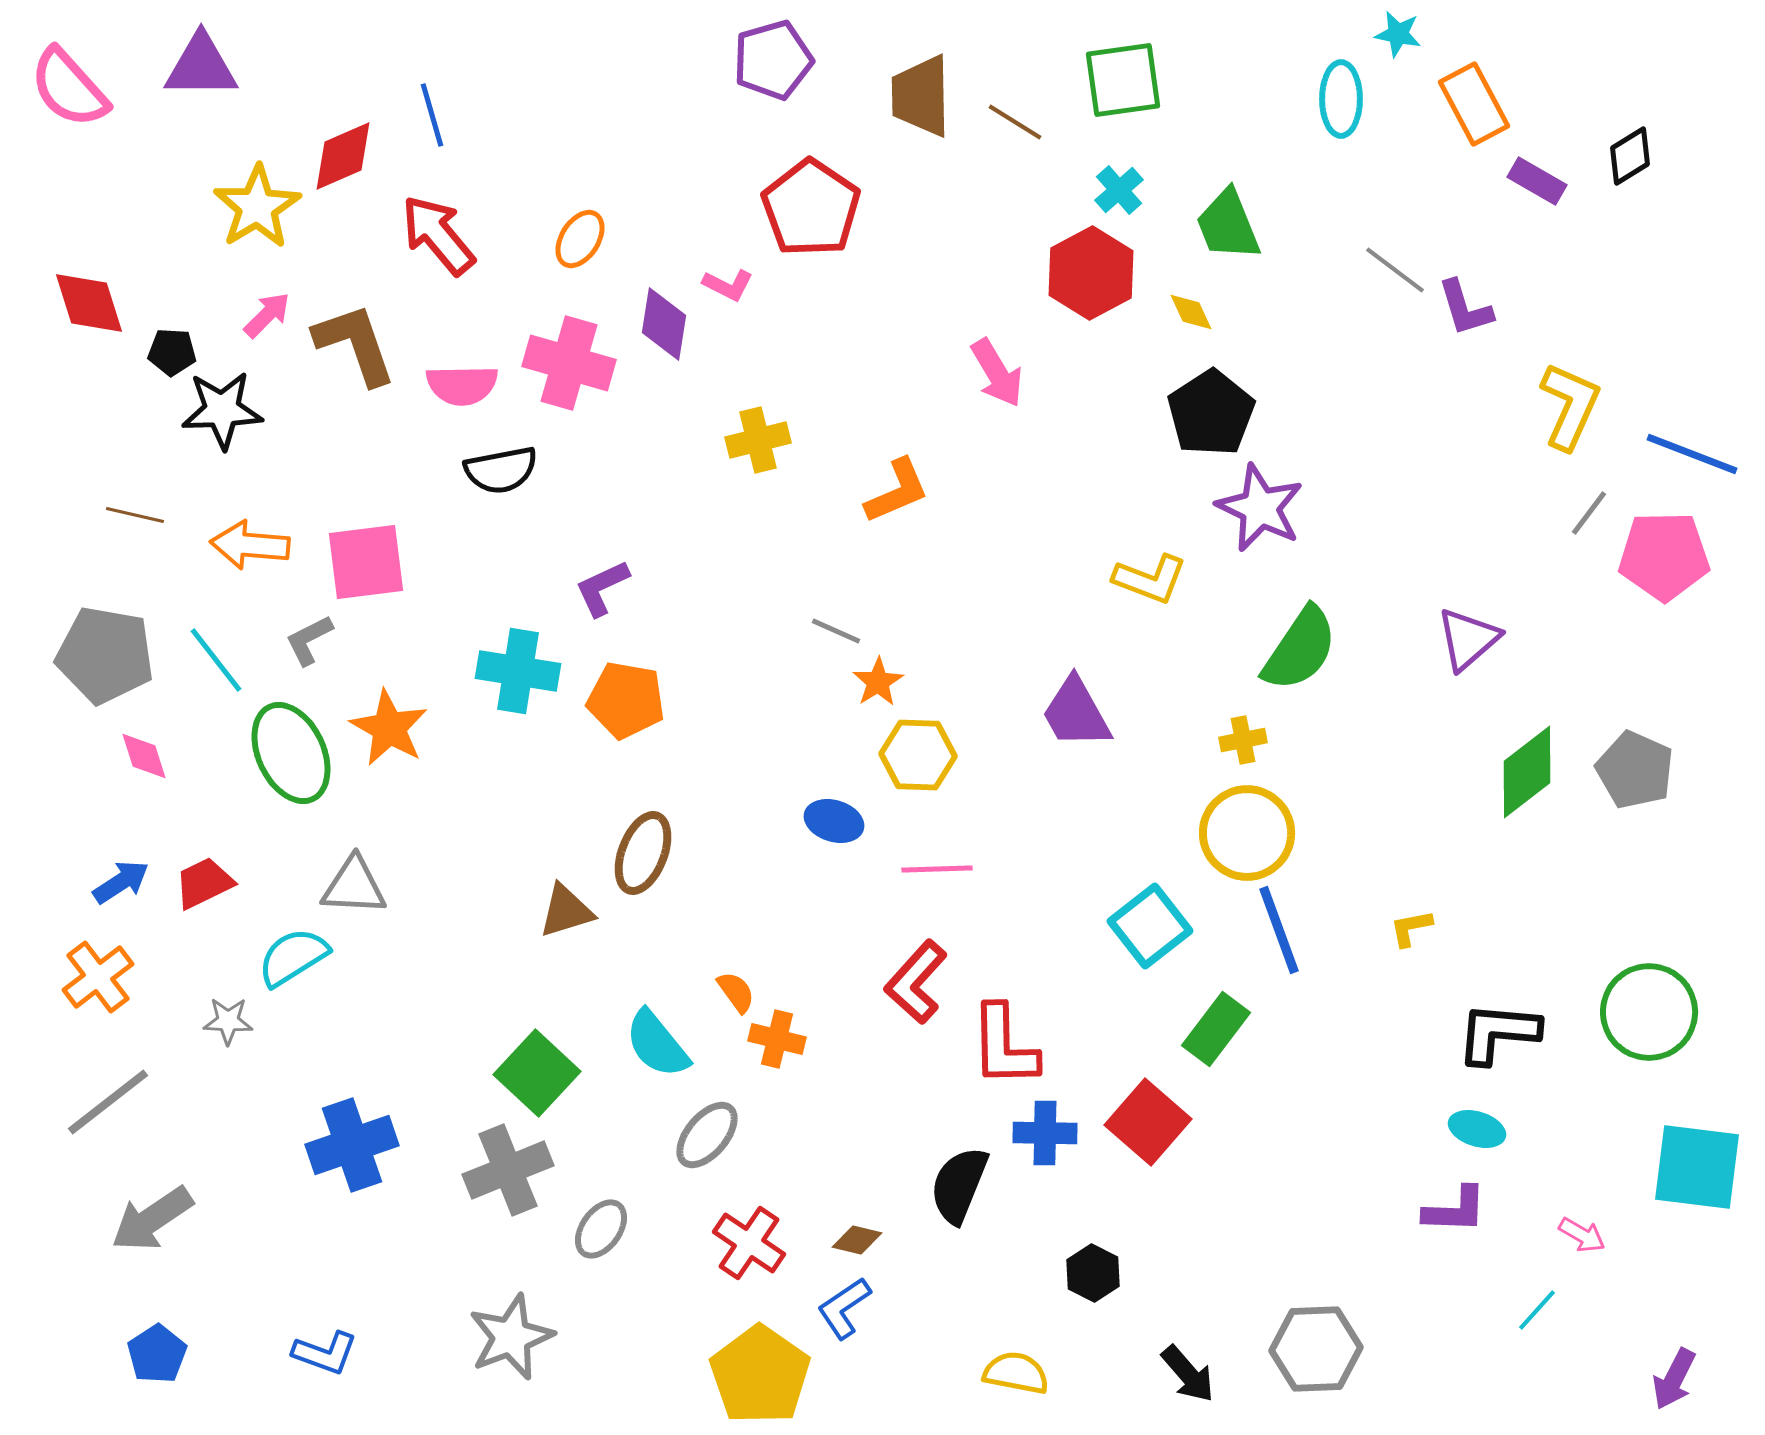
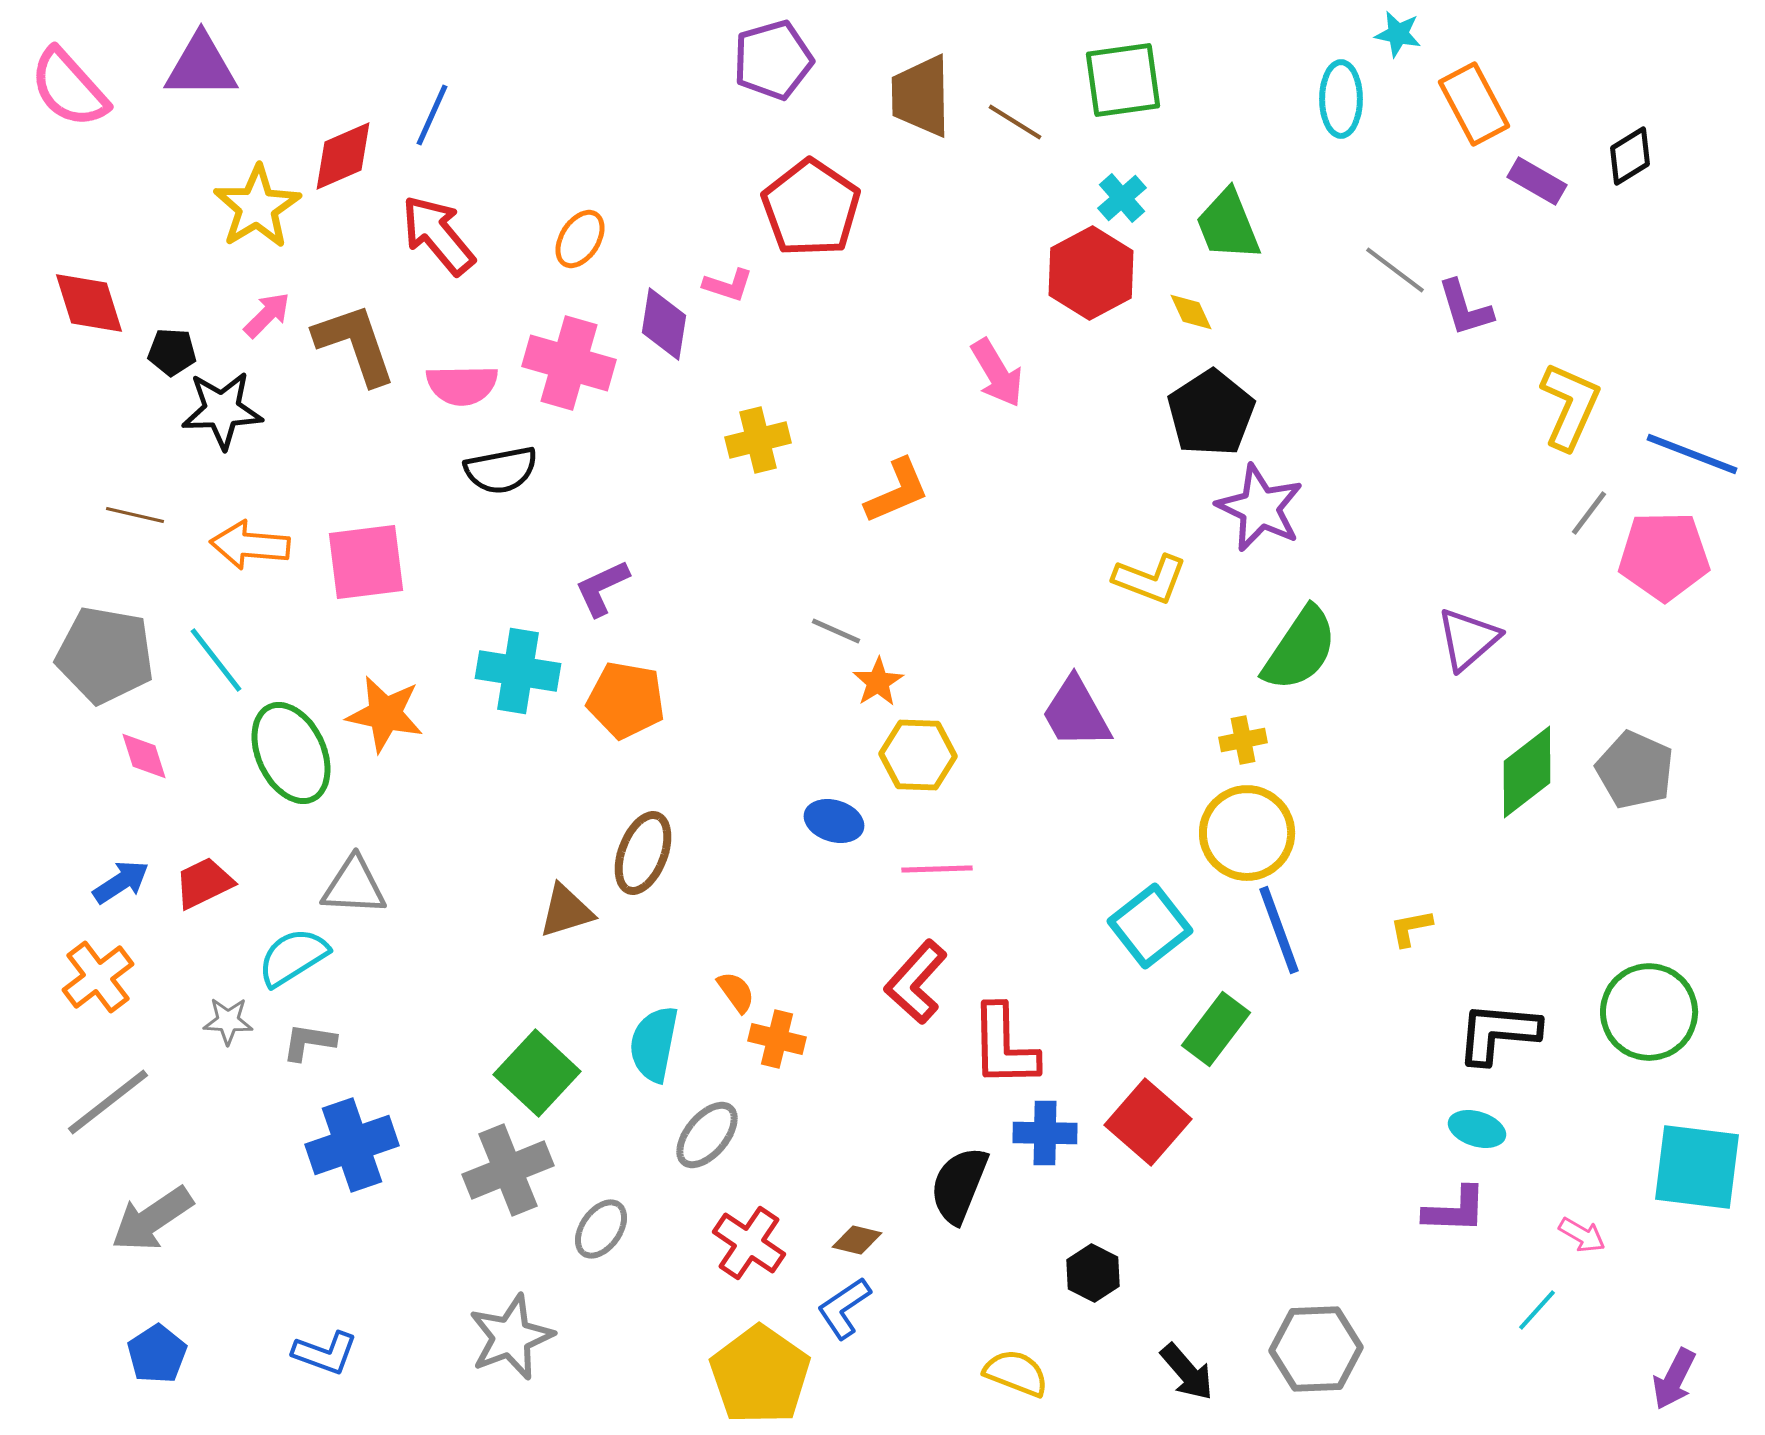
blue line at (432, 115): rotated 40 degrees clockwise
cyan cross at (1119, 190): moved 3 px right, 8 px down
pink L-shape at (728, 285): rotated 9 degrees counterclockwise
gray L-shape at (309, 640): moved 402 px down; rotated 36 degrees clockwise
orange star at (389, 728): moved 4 px left, 14 px up; rotated 18 degrees counterclockwise
cyan semicircle at (657, 1044): moved 3 px left; rotated 50 degrees clockwise
yellow semicircle at (1016, 1373): rotated 10 degrees clockwise
black arrow at (1188, 1374): moved 1 px left, 2 px up
